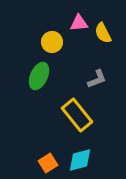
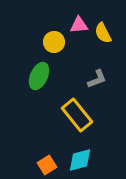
pink triangle: moved 2 px down
yellow circle: moved 2 px right
orange square: moved 1 px left, 2 px down
